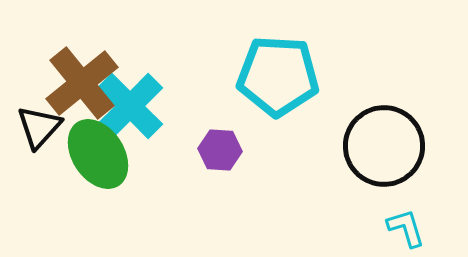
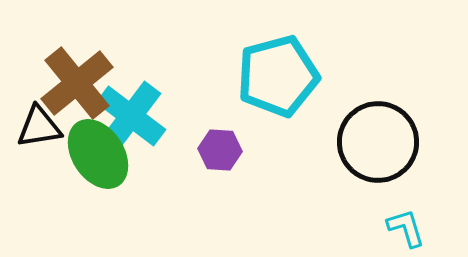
cyan pentagon: rotated 18 degrees counterclockwise
brown cross: moved 5 px left
cyan cross: moved 1 px right, 10 px down; rotated 8 degrees counterclockwise
black triangle: rotated 39 degrees clockwise
black circle: moved 6 px left, 4 px up
